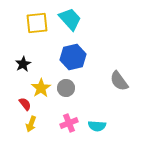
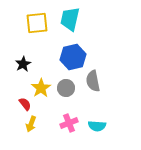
cyan trapezoid: rotated 125 degrees counterclockwise
gray semicircle: moved 26 px left; rotated 25 degrees clockwise
